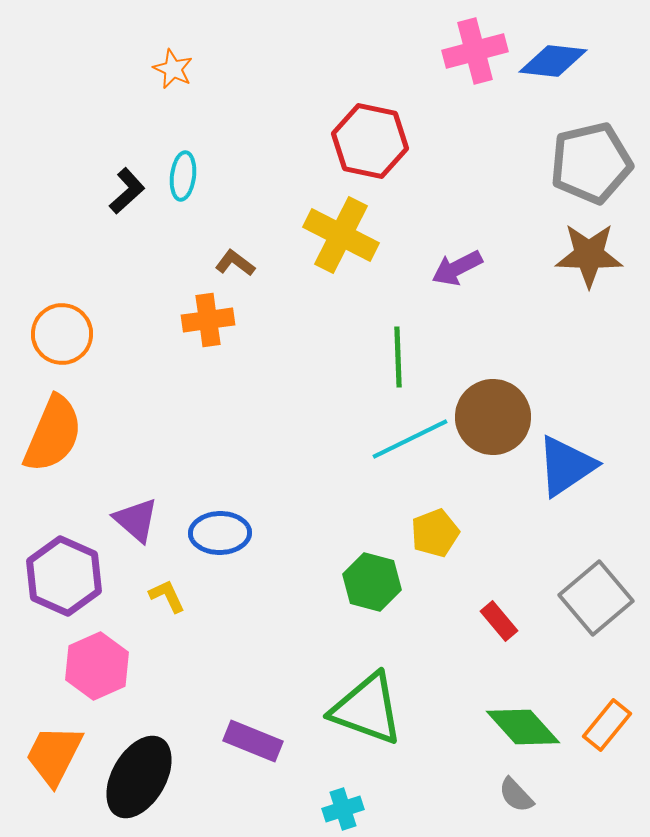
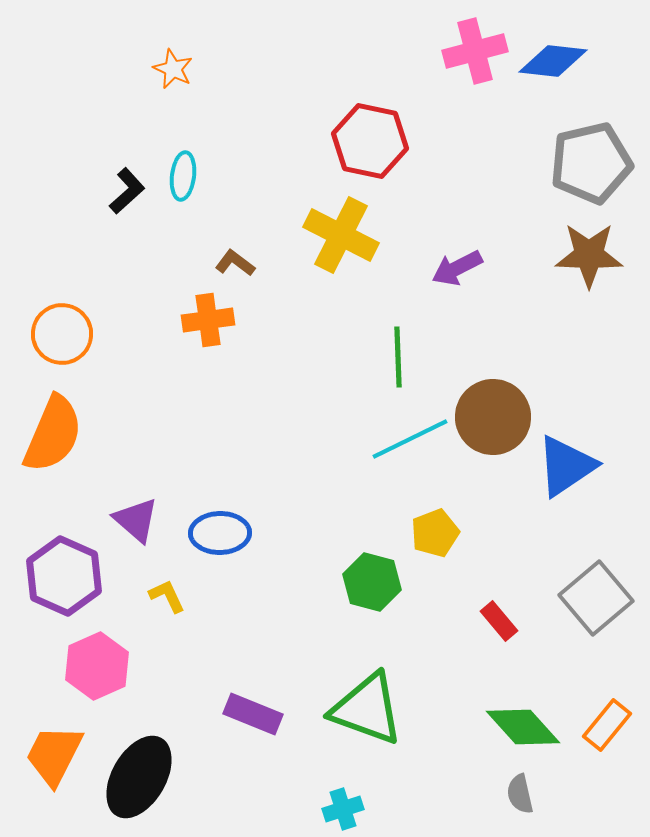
purple rectangle: moved 27 px up
gray semicircle: moved 4 px right, 1 px up; rotated 30 degrees clockwise
